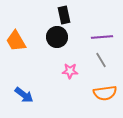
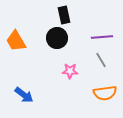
black circle: moved 1 px down
